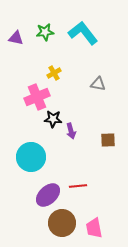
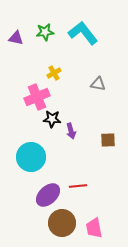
black star: moved 1 px left
